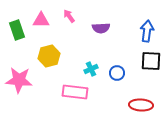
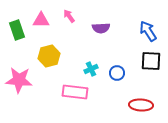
blue arrow: moved 1 px right; rotated 40 degrees counterclockwise
